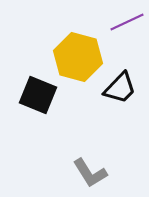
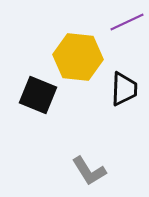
yellow hexagon: rotated 9 degrees counterclockwise
black trapezoid: moved 4 px right, 1 px down; rotated 42 degrees counterclockwise
gray L-shape: moved 1 px left, 2 px up
